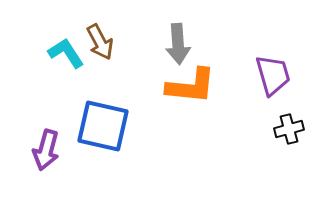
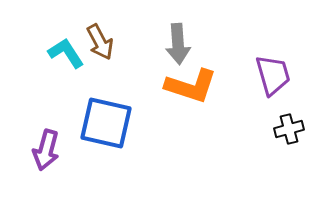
orange L-shape: rotated 12 degrees clockwise
blue square: moved 3 px right, 3 px up
